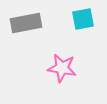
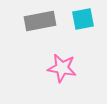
gray rectangle: moved 14 px right, 2 px up
